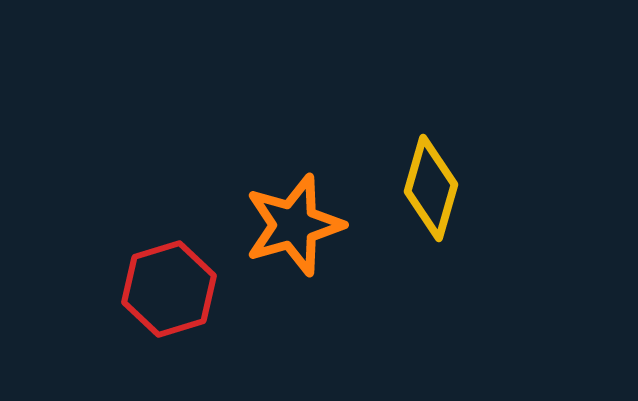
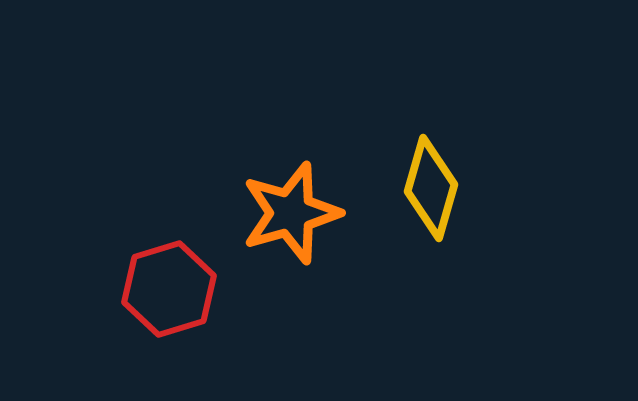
orange star: moved 3 px left, 12 px up
